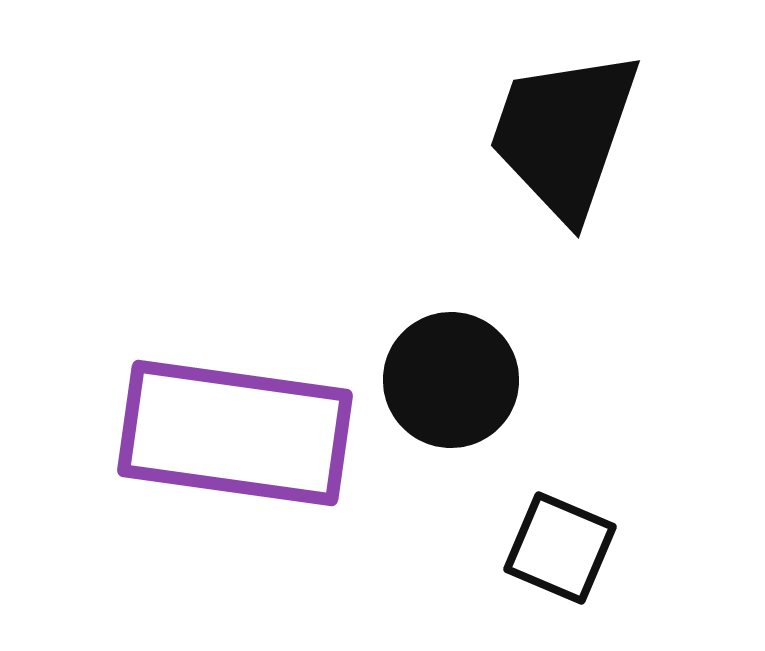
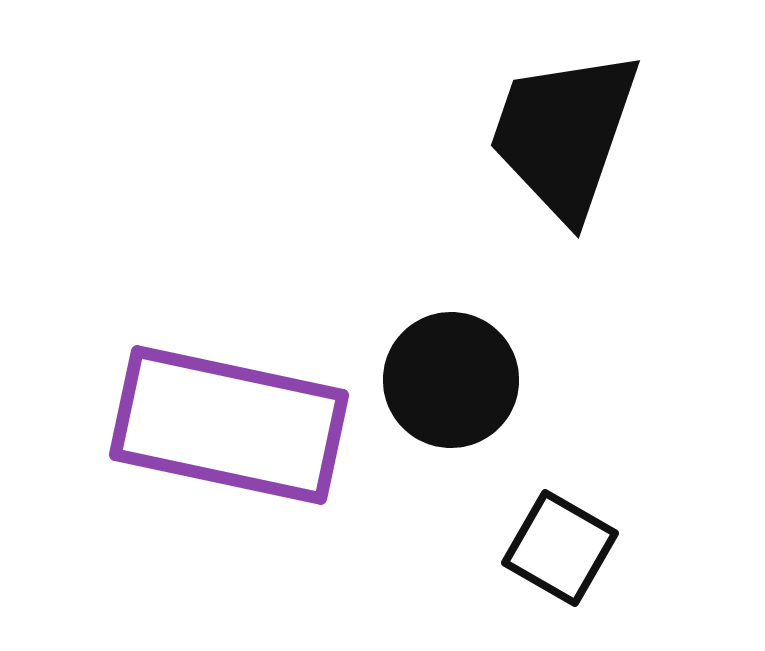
purple rectangle: moved 6 px left, 8 px up; rotated 4 degrees clockwise
black square: rotated 7 degrees clockwise
